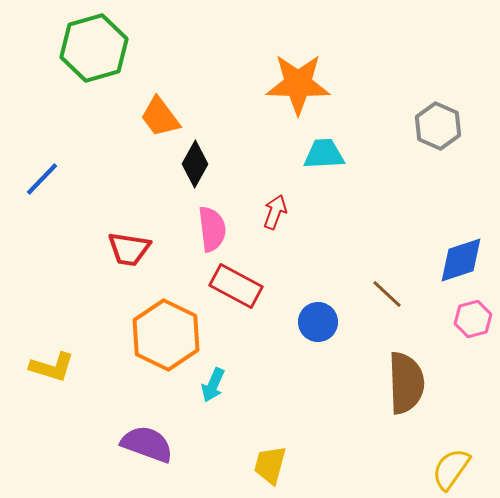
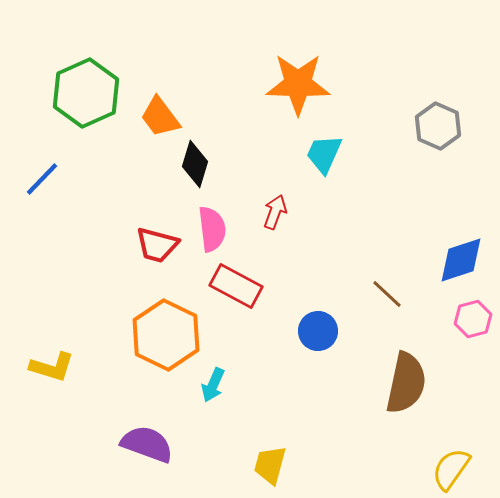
green hexagon: moved 8 px left, 45 px down; rotated 8 degrees counterclockwise
cyan trapezoid: rotated 63 degrees counterclockwise
black diamond: rotated 12 degrees counterclockwise
red trapezoid: moved 28 px right, 4 px up; rotated 6 degrees clockwise
blue circle: moved 9 px down
brown semicircle: rotated 14 degrees clockwise
